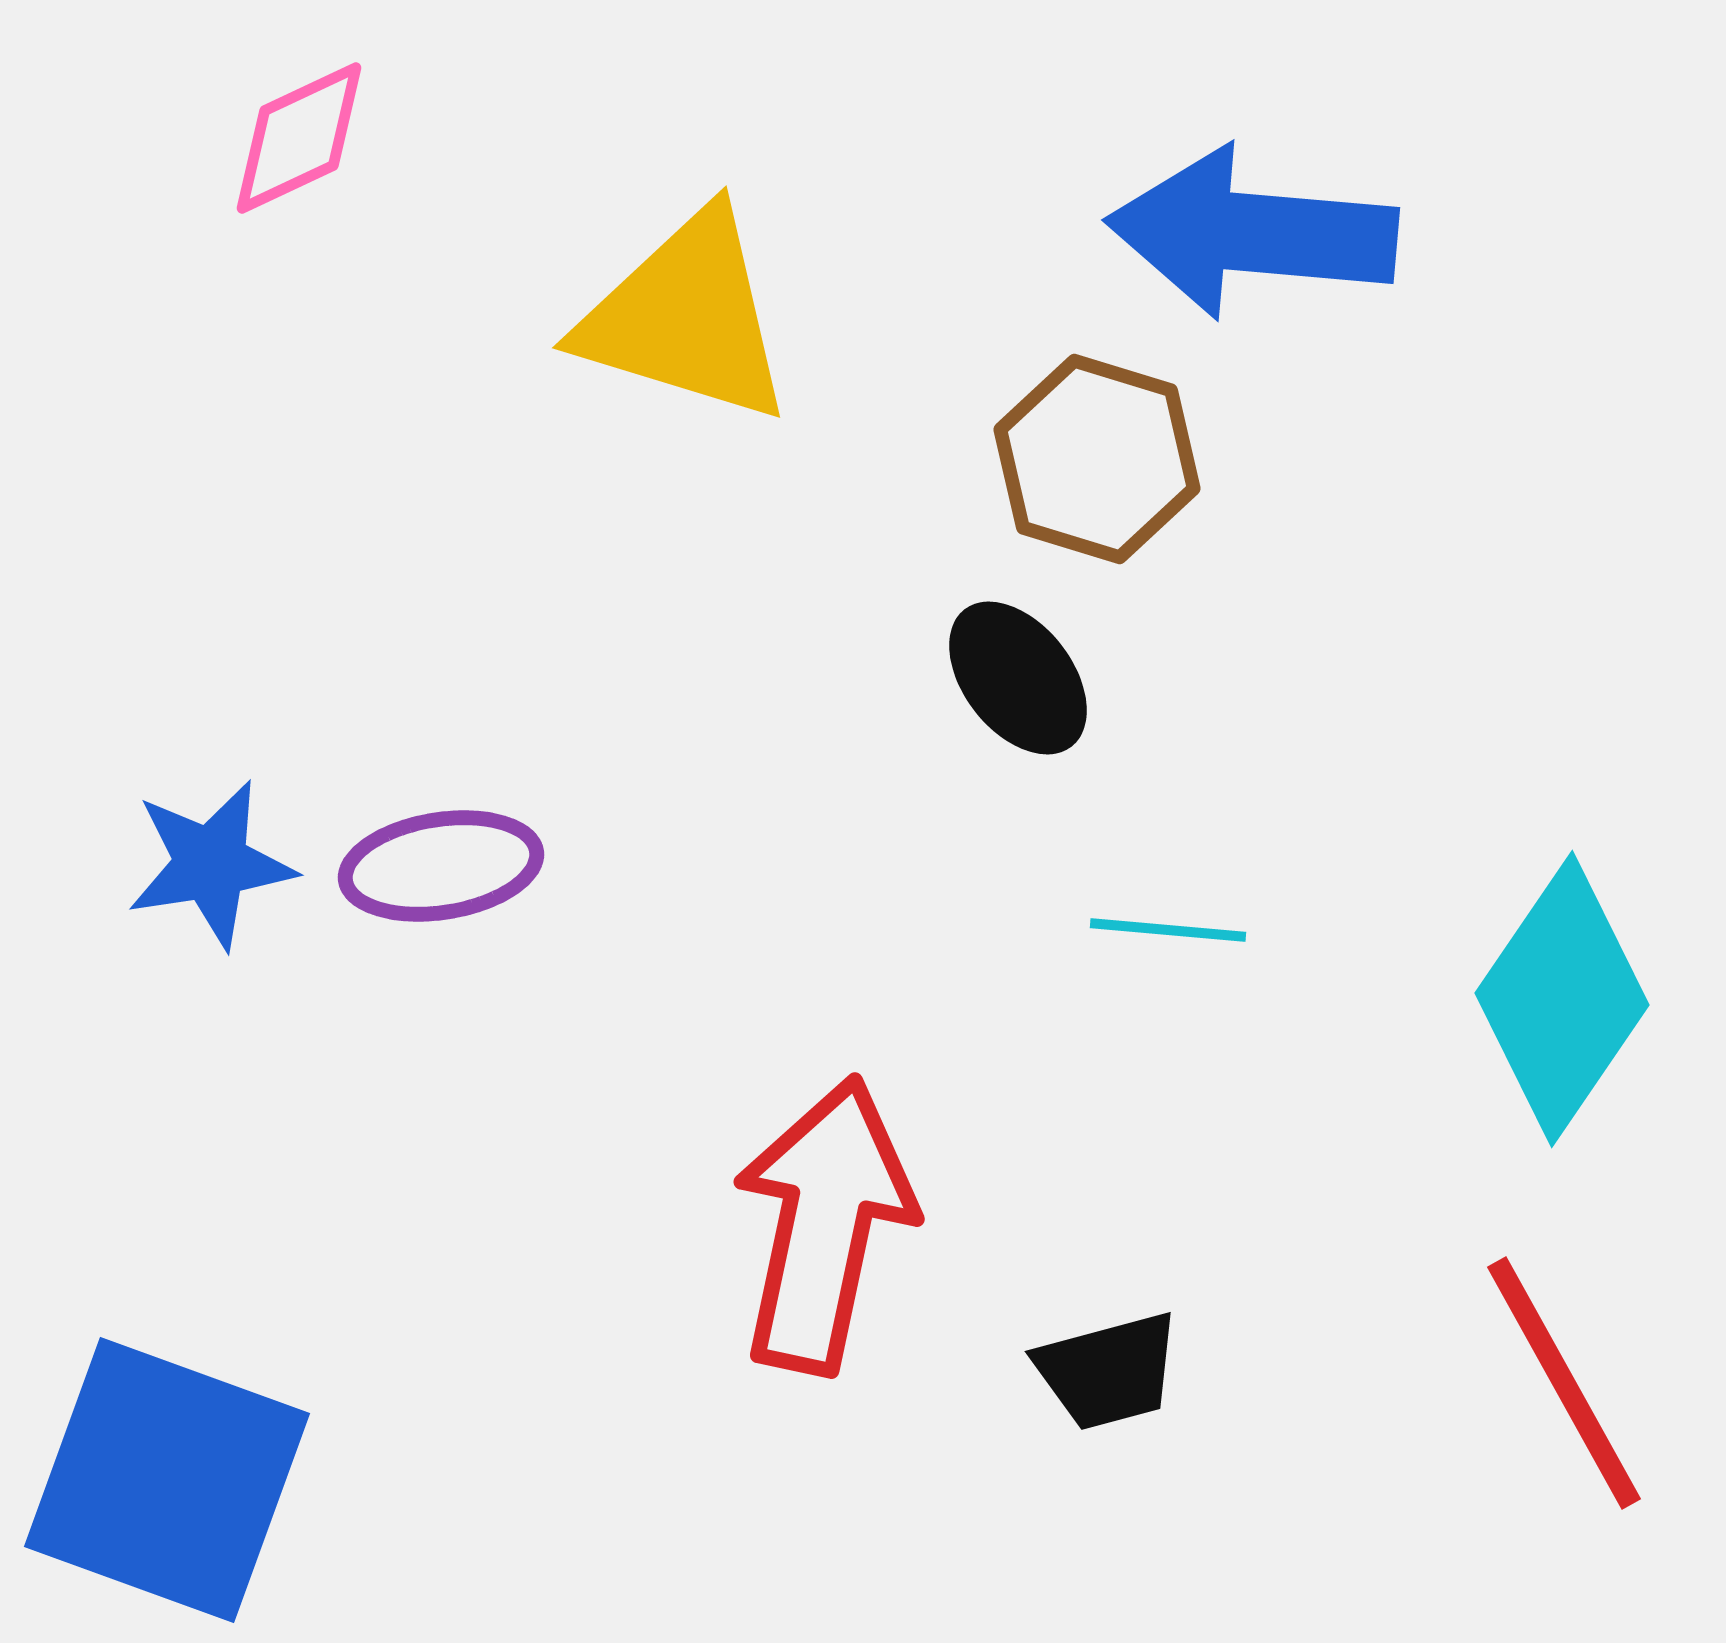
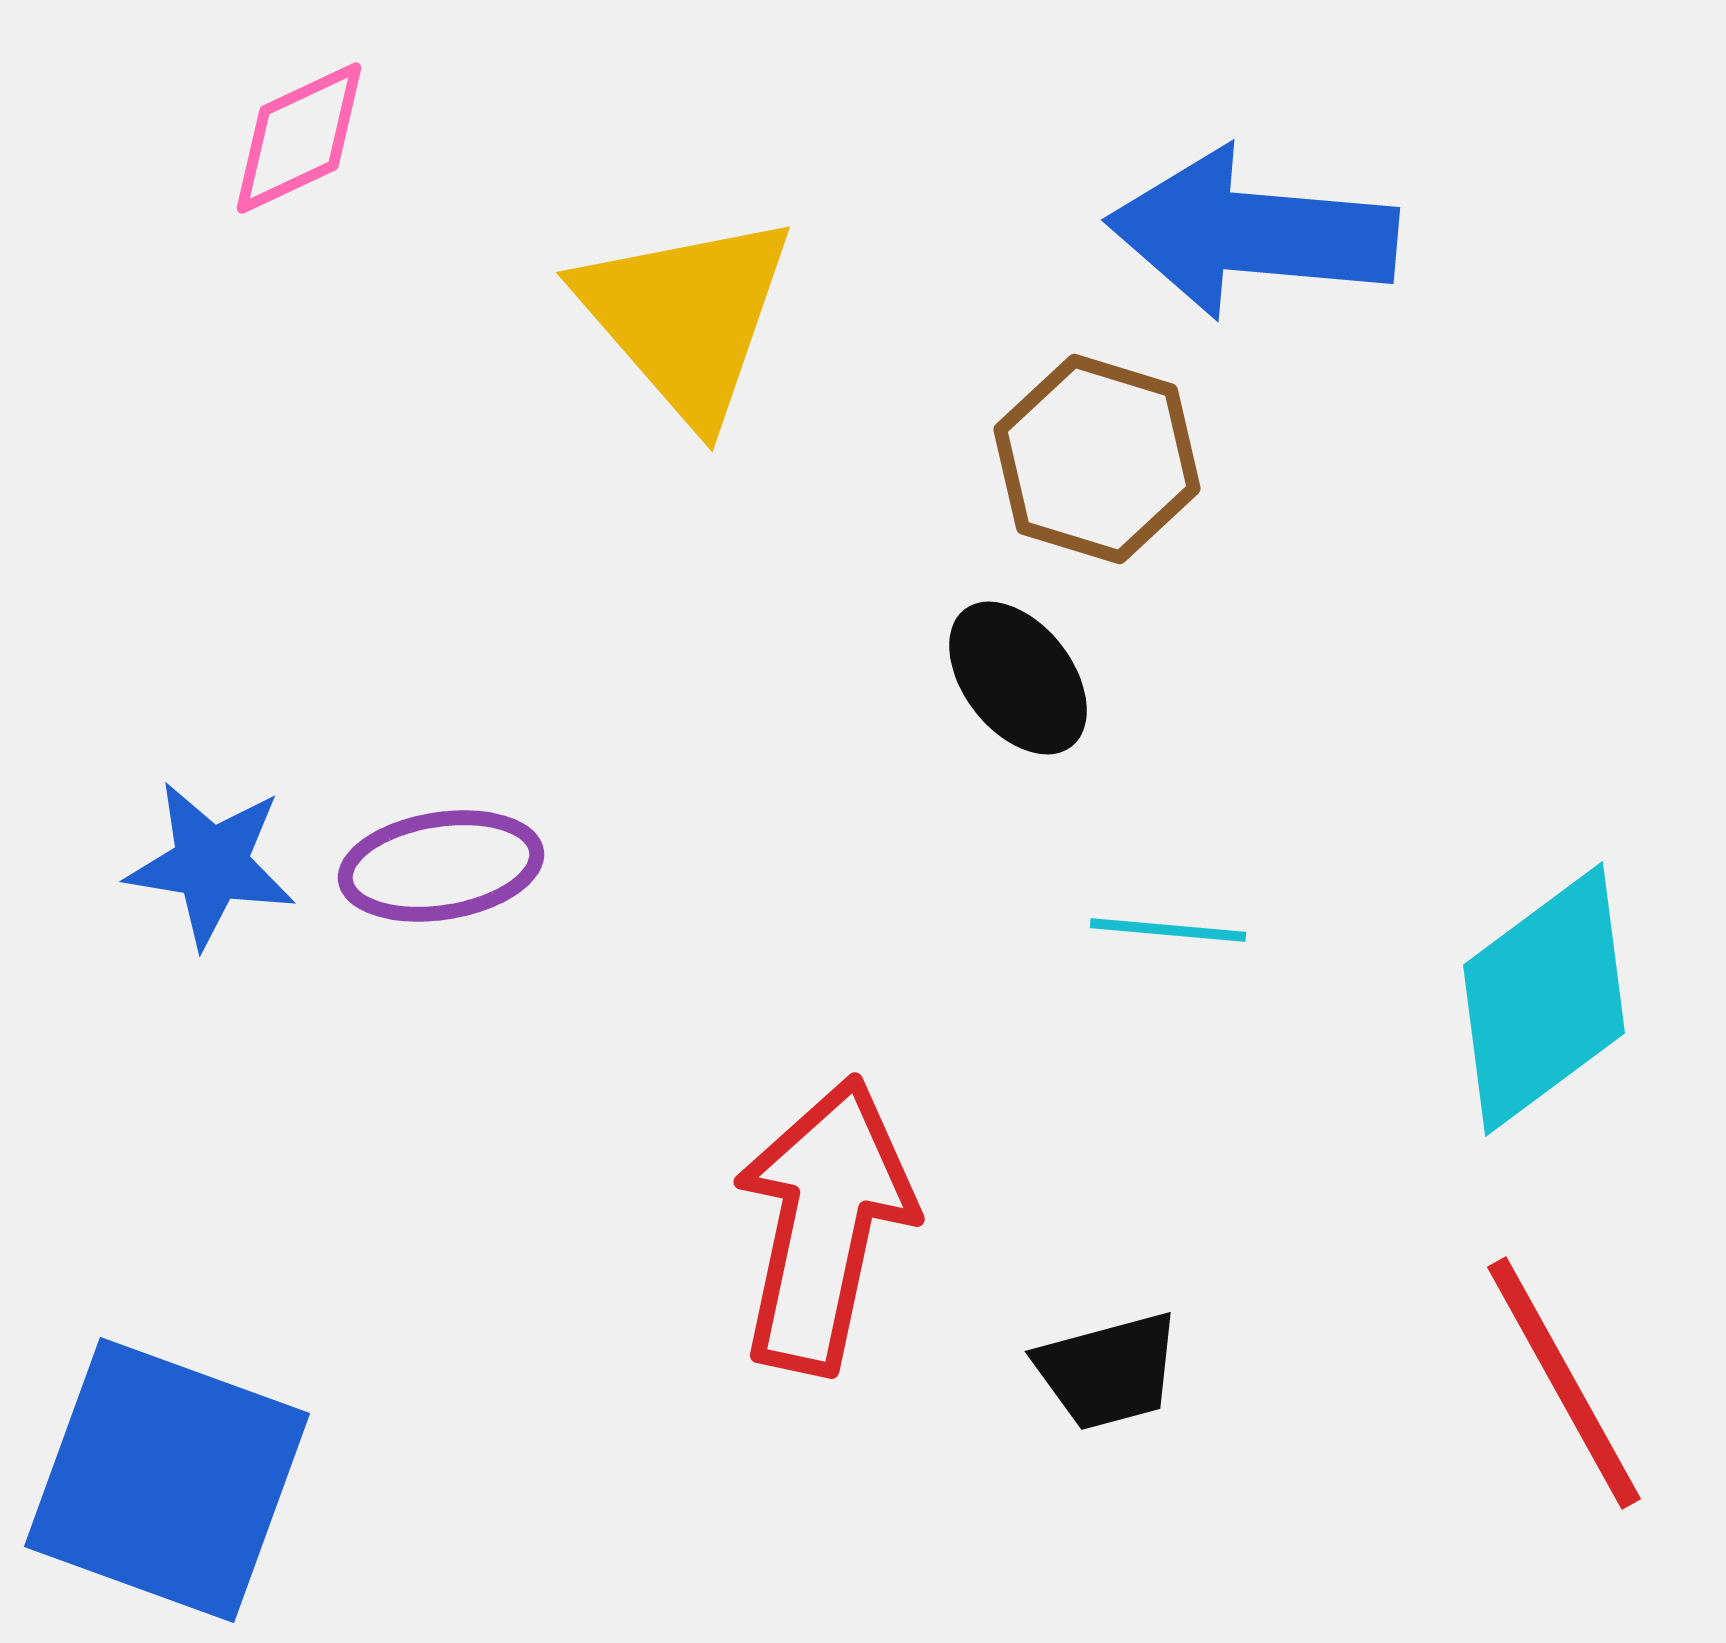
yellow triangle: rotated 32 degrees clockwise
blue star: rotated 18 degrees clockwise
cyan diamond: moved 18 px left; rotated 19 degrees clockwise
